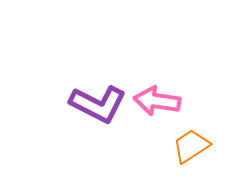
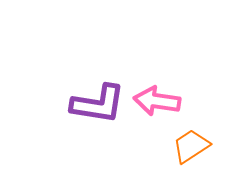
purple L-shape: rotated 18 degrees counterclockwise
